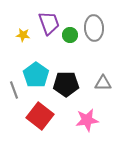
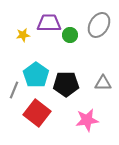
purple trapezoid: rotated 70 degrees counterclockwise
gray ellipse: moved 5 px right, 3 px up; rotated 35 degrees clockwise
yellow star: rotated 16 degrees counterclockwise
gray line: rotated 42 degrees clockwise
red square: moved 3 px left, 3 px up
